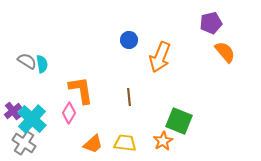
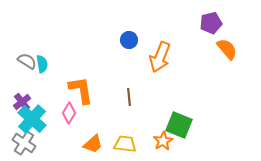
orange semicircle: moved 2 px right, 3 px up
purple cross: moved 9 px right, 9 px up
green square: moved 4 px down
yellow trapezoid: moved 1 px down
